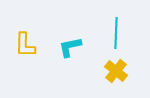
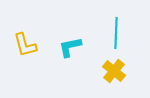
yellow L-shape: rotated 16 degrees counterclockwise
yellow cross: moved 2 px left
